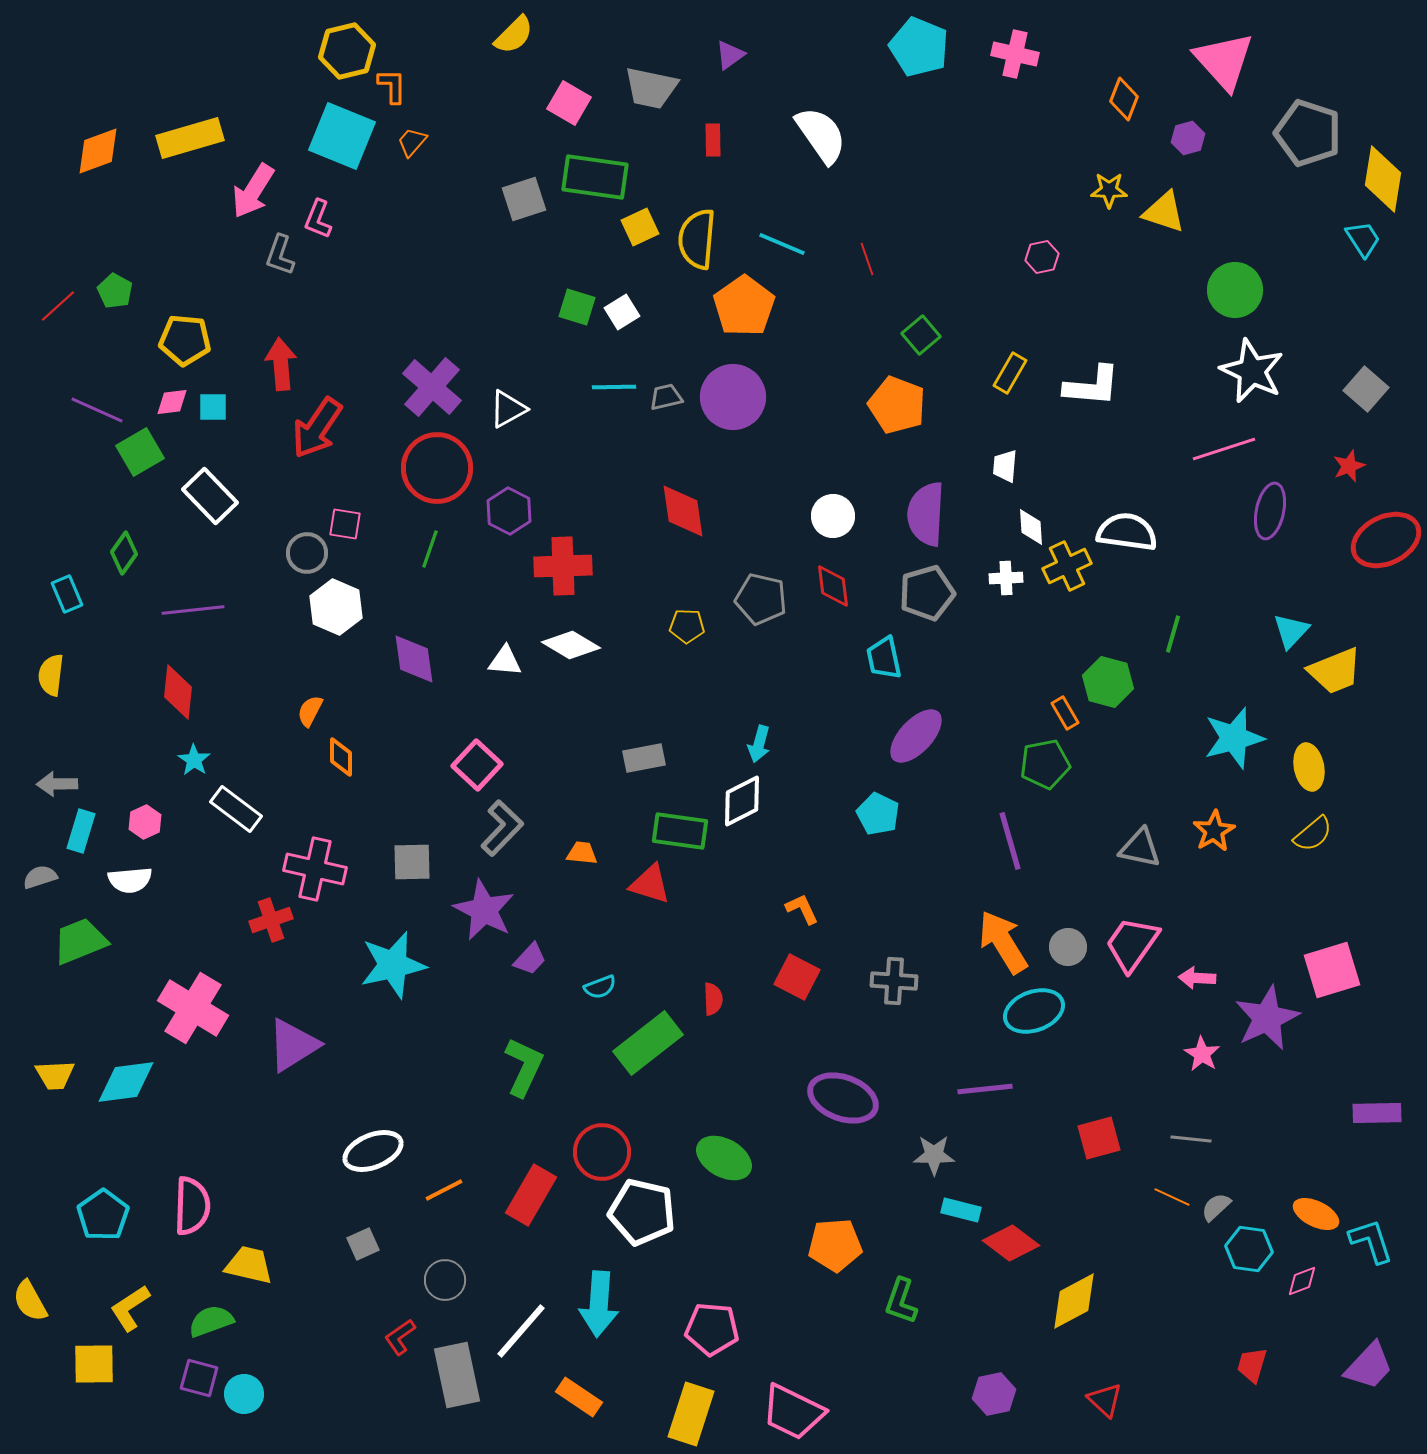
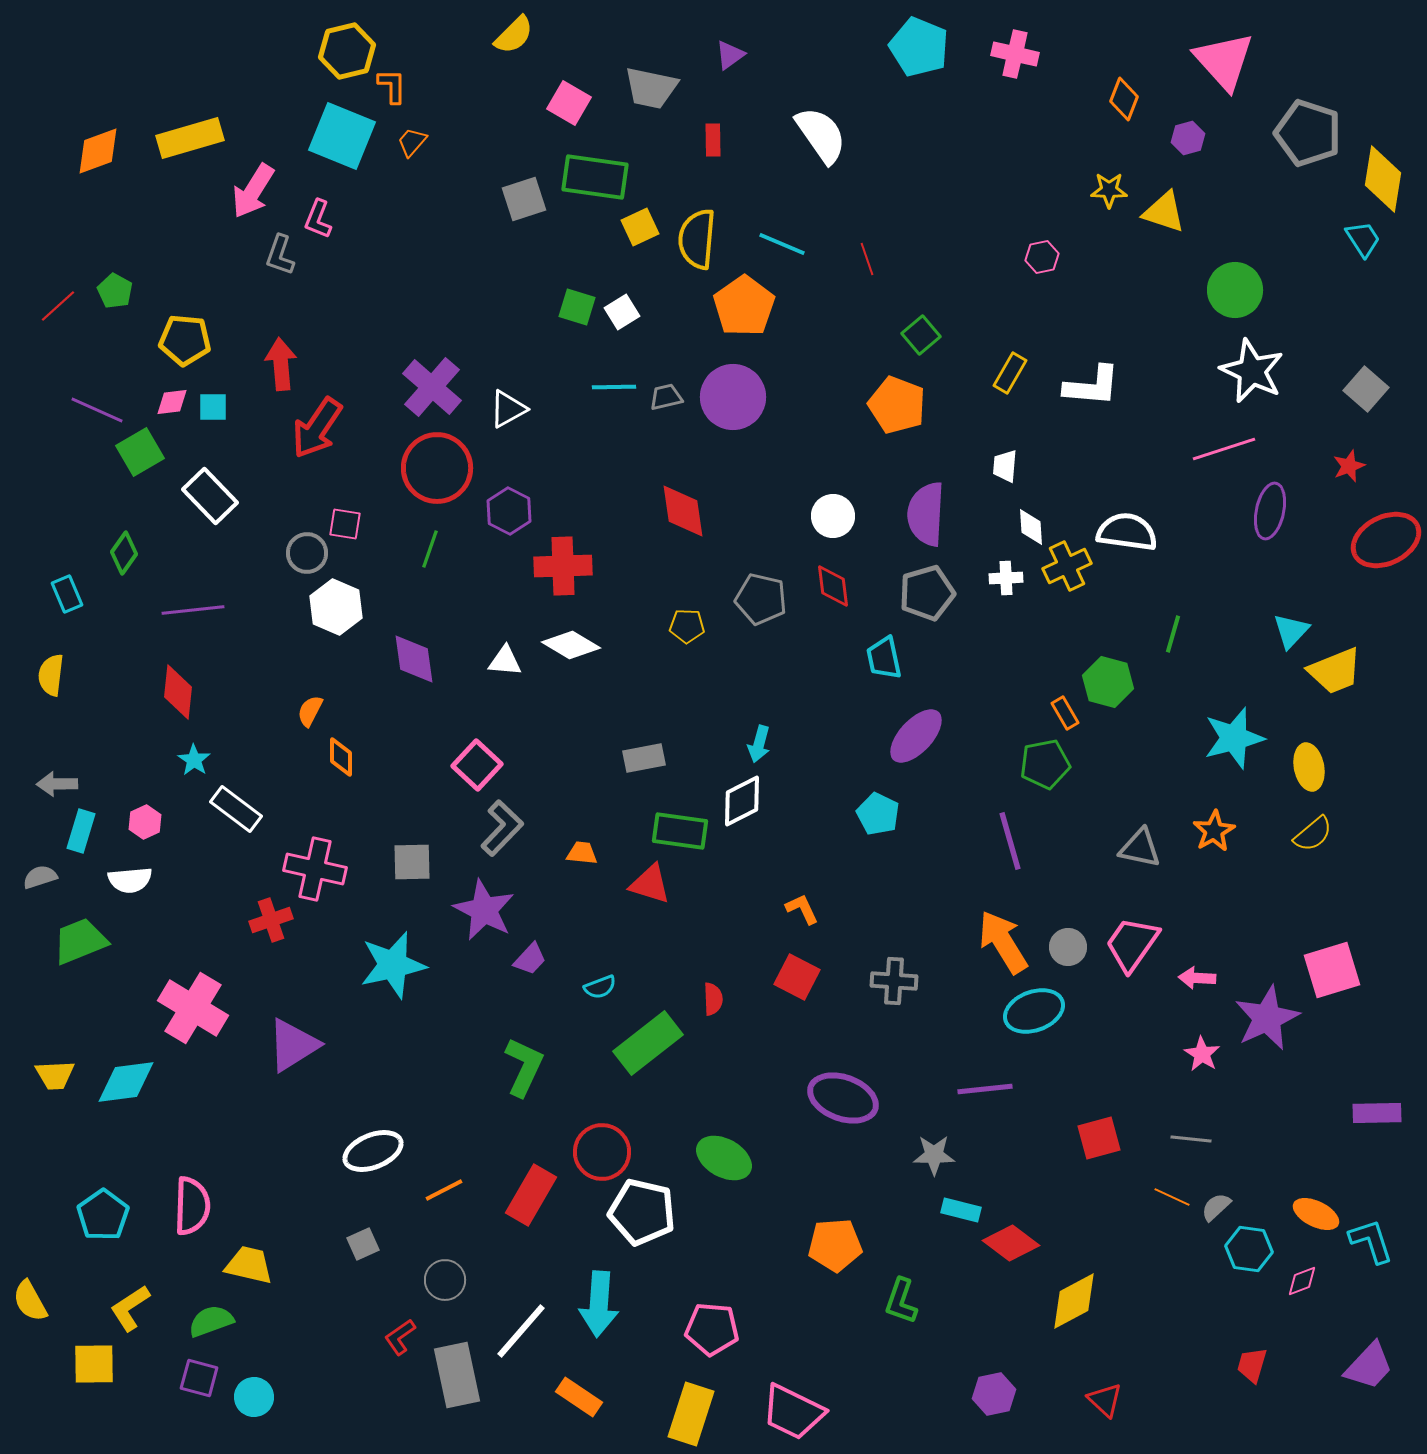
cyan circle at (244, 1394): moved 10 px right, 3 px down
